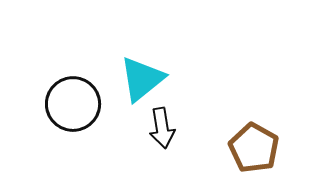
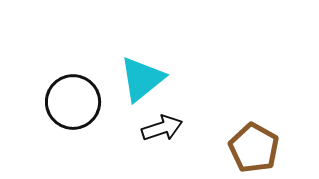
black circle: moved 2 px up
black arrow: rotated 99 degrees counterclockwise
